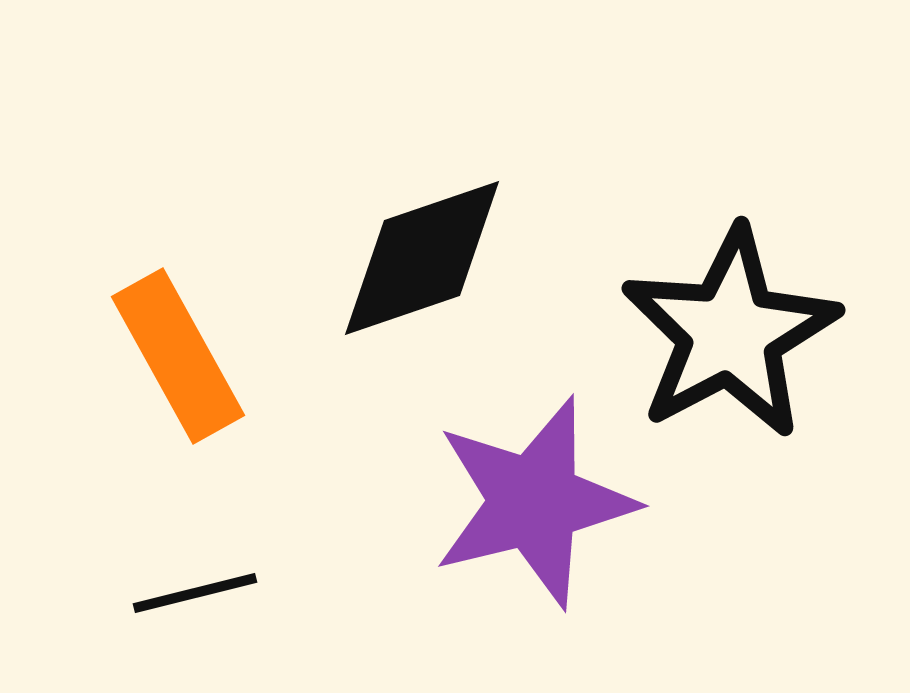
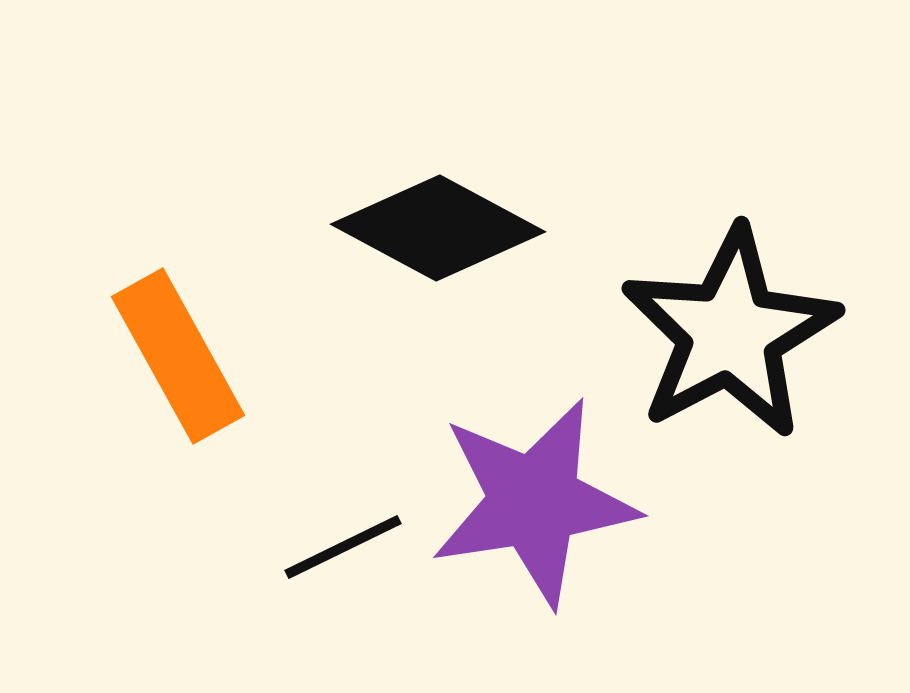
black diamond: moved 16 px right, 30 px up; rotated 47 degrees clockwise
purple star: rotated 5 degrees clockwise
black line: moved 148 px right, 46 px up; rotated 12 degrees counterclockwise
